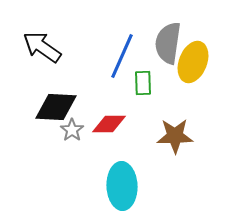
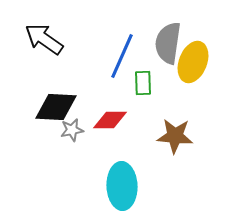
black arrow: moved 2 px right, 8 px up
red diamond: moved 1 px right, 4 px up
gray star: rotated 25 degrees clockwise
brown star: rotated 6 degrees clockwise
